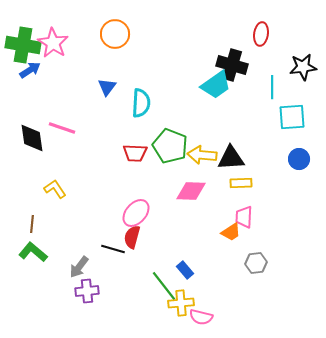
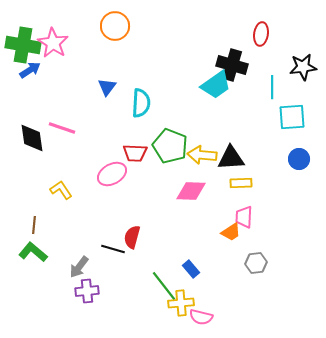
orange circle: moved 8 px up
yellow L-shape: moved 6 px right, 1 px down
pink ellipse: moved 24 px left, 39 px up; rotated 20 degrees clockwise
brown line: moved 2 px right, 1 px down
blue rectangle: moved 6 px right, 1 px up
